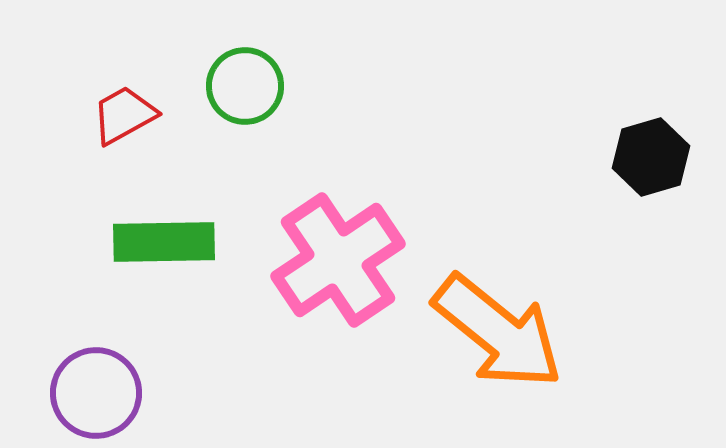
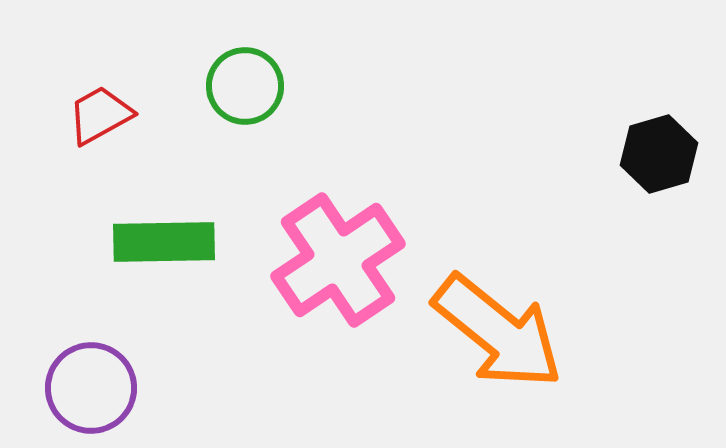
red trapezoid: moved 24 px left
black hexagon: moved 8 px right, 3 px up
purple circle: moved 5 px left, 5 px up
